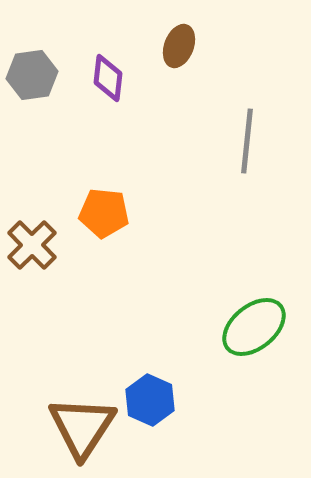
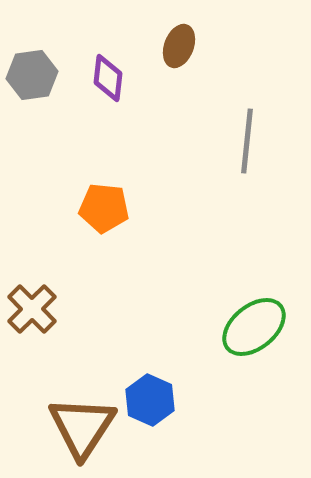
orange pentagon: moved 5 px up
brown cross: moved 64 px down
